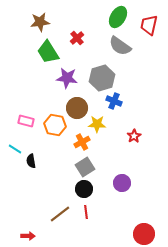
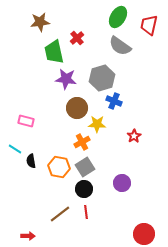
green trapezoid: moved 6 px right; rotated 20 degrees clockwise
purple star: moved 1 px left, 1 px down
orange hexagon: moved 4 px right, 42 px down
